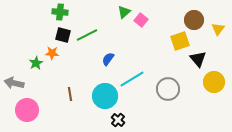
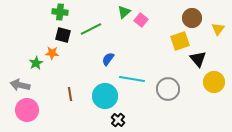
brown circle: moved 2 px left, 2 px up
green line: moved 4 px right, 6 px up
cyan line: rotated 40 degrees clockwise
gray arrow: moved 6 px right, 2 px down
